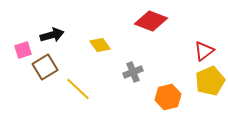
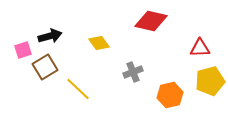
red diamond: rotated 8 degrees counterclockwise
black arrow: moved 2 px left, 1 px down
yellow diamond: moved 1 px left, 2 px up
red triangle: moved 4 px left, 3 px up; rotated 35 degrees clockwise
yellow pentagon: rotated 8 degrees clockwise
orange hexagon: moved 2 px right, 2 px up
